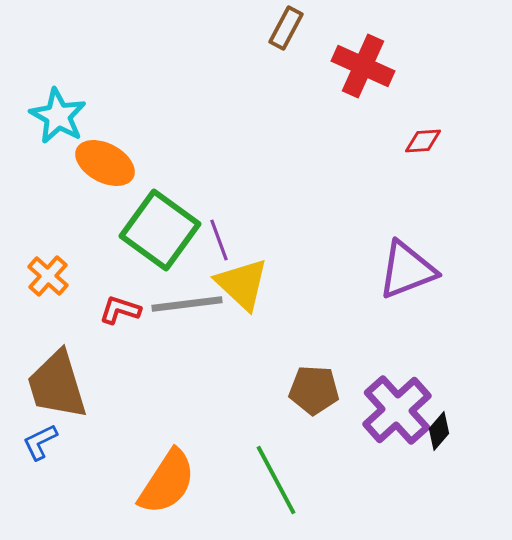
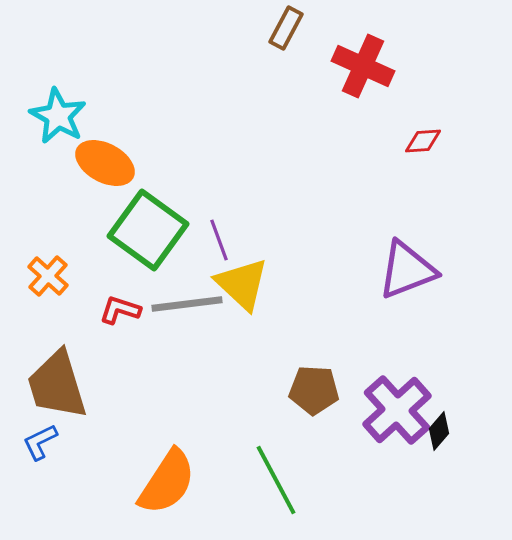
green square: moved 12 px left
